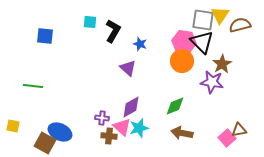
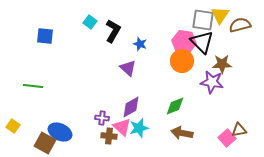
cyan square: rotated 32 degrees clockwise
brown star: rotated 30 degrees clockwise
yellow square: rotated 24 degrees clockwise
